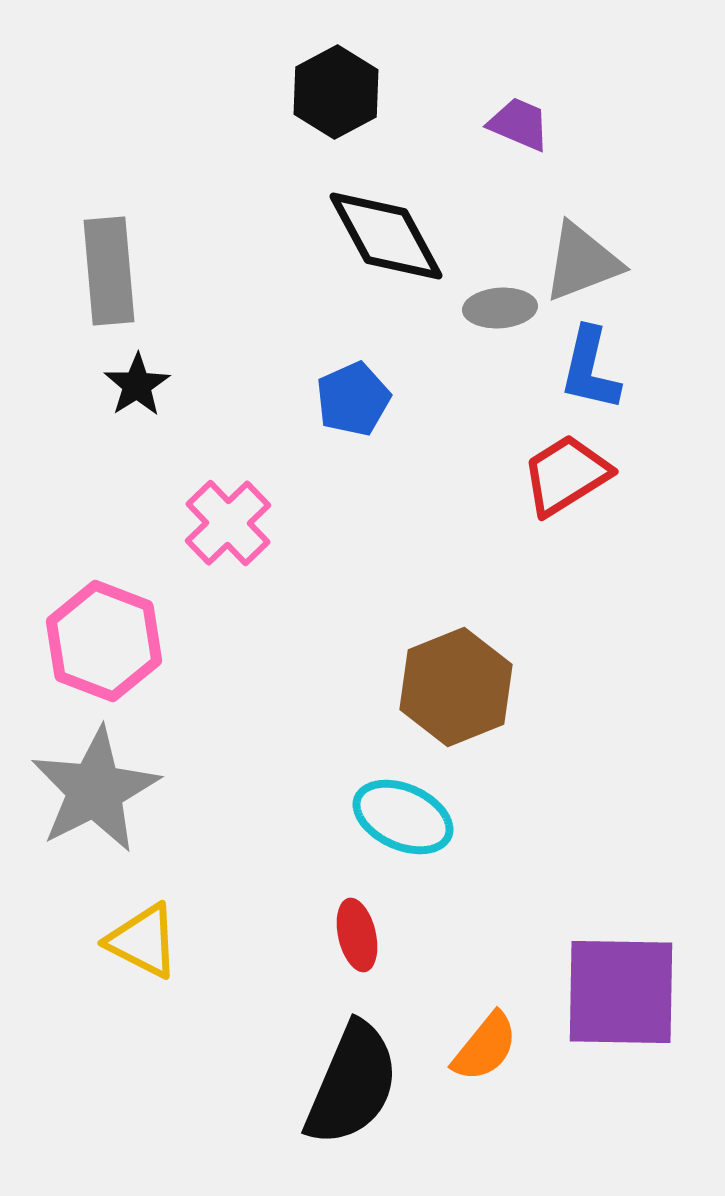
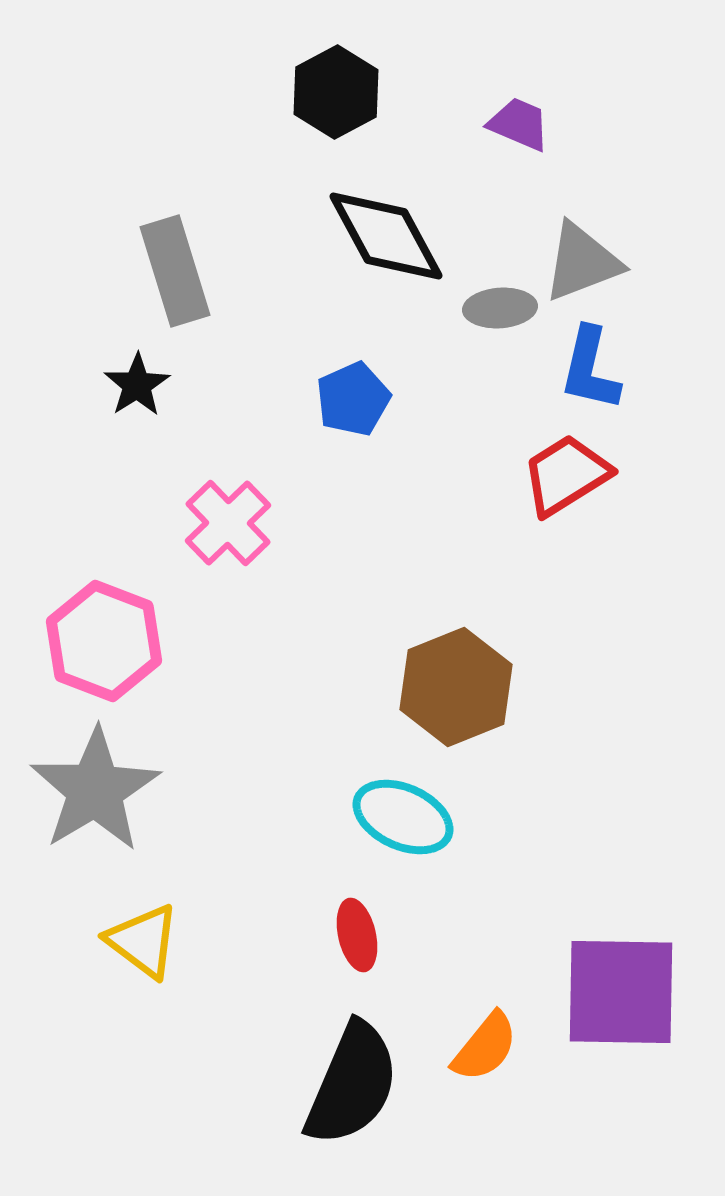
gray rectangle: moved 66 px right; rotated 12 degrees counterclockwise
gray star: rotated 4 degrees counterclockwise
yellow triangle: rotated 10 degrees clockwise
